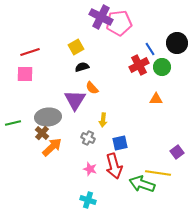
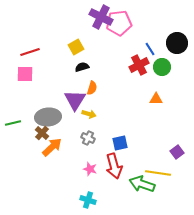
orange semicircle: rotated 120 degrees counterclockwise
yellow arrow: moved 14 px left, 6 px up; rotated 80 degrees counterclockwise
